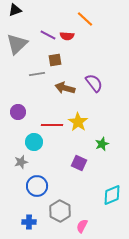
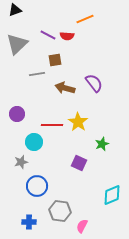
orange line: rotated 66 degrees counterclockwise
purple circle: moved 1 px left, 2 px down
gray hexagon: rotated 20 degrees counterclockwise
